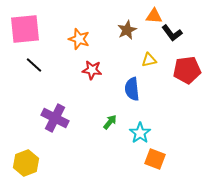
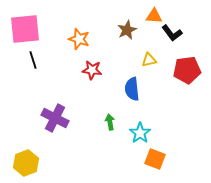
black line: moved 1 px left, 5 px up; rotated 30 degrees clockwise
green arrow: rotated 49 degrees counterclockwise
